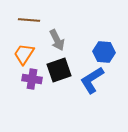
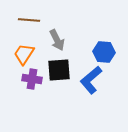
black square: rotated 15 degrees clockwise
blue L-shape: moved 1 px left; rotated 8 degrees counterclockwise
